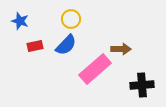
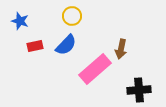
yellow circle: moved 1 px right, 3 px up
brown arrow: rotated 102 degrees clockwise
black cross: moved 3 px left, 5 px down
